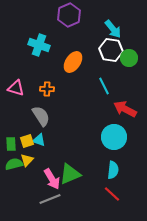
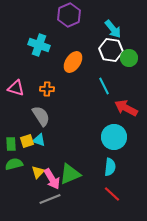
red arrow: moved 1 px right, 1 px up
yellow triangle: moved 11 px right, 12 px down
cyan semicircle: moved 3 px left, 3 px up
